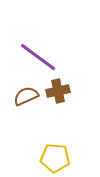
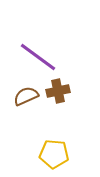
yellow pentagon: moved 1 px left, 4 px up
